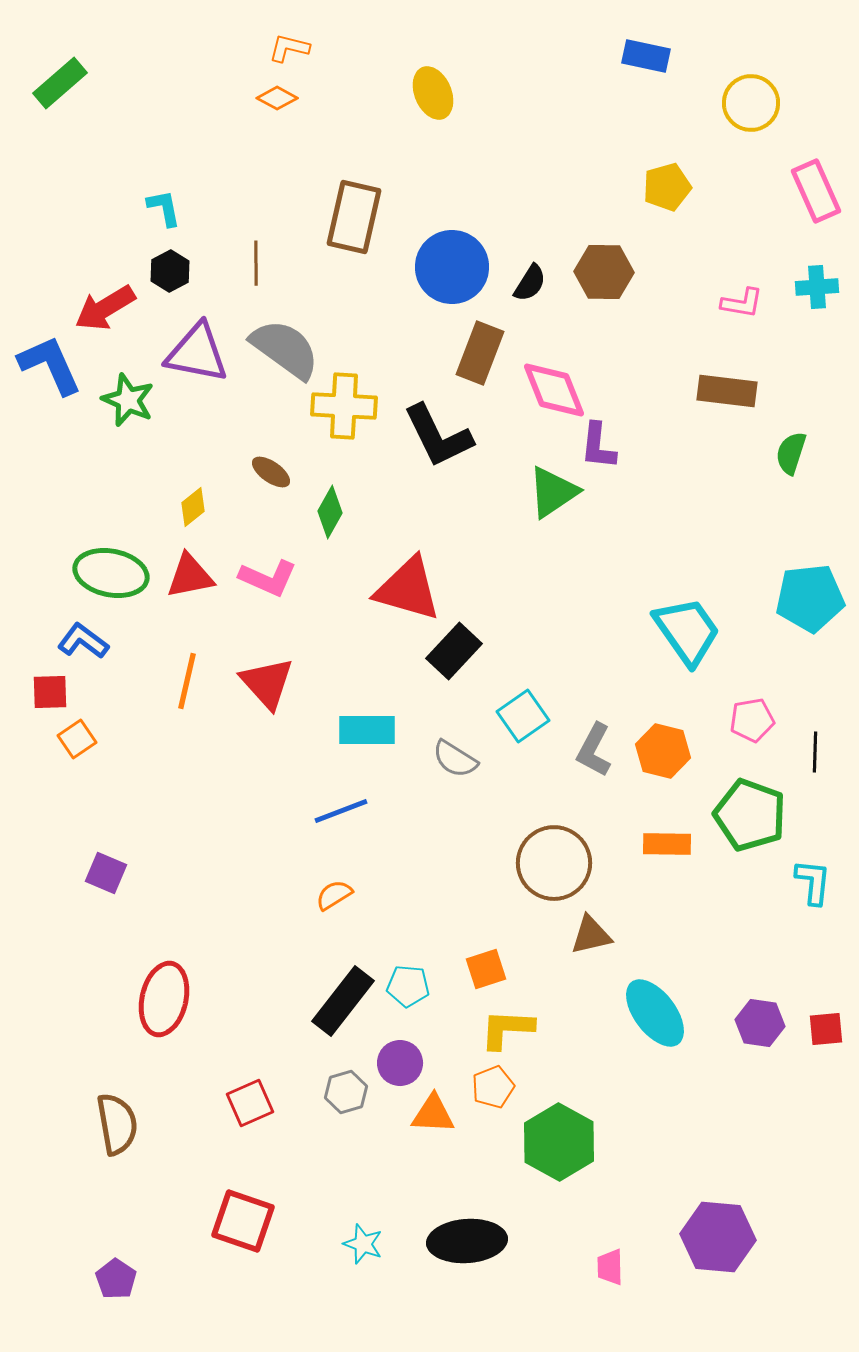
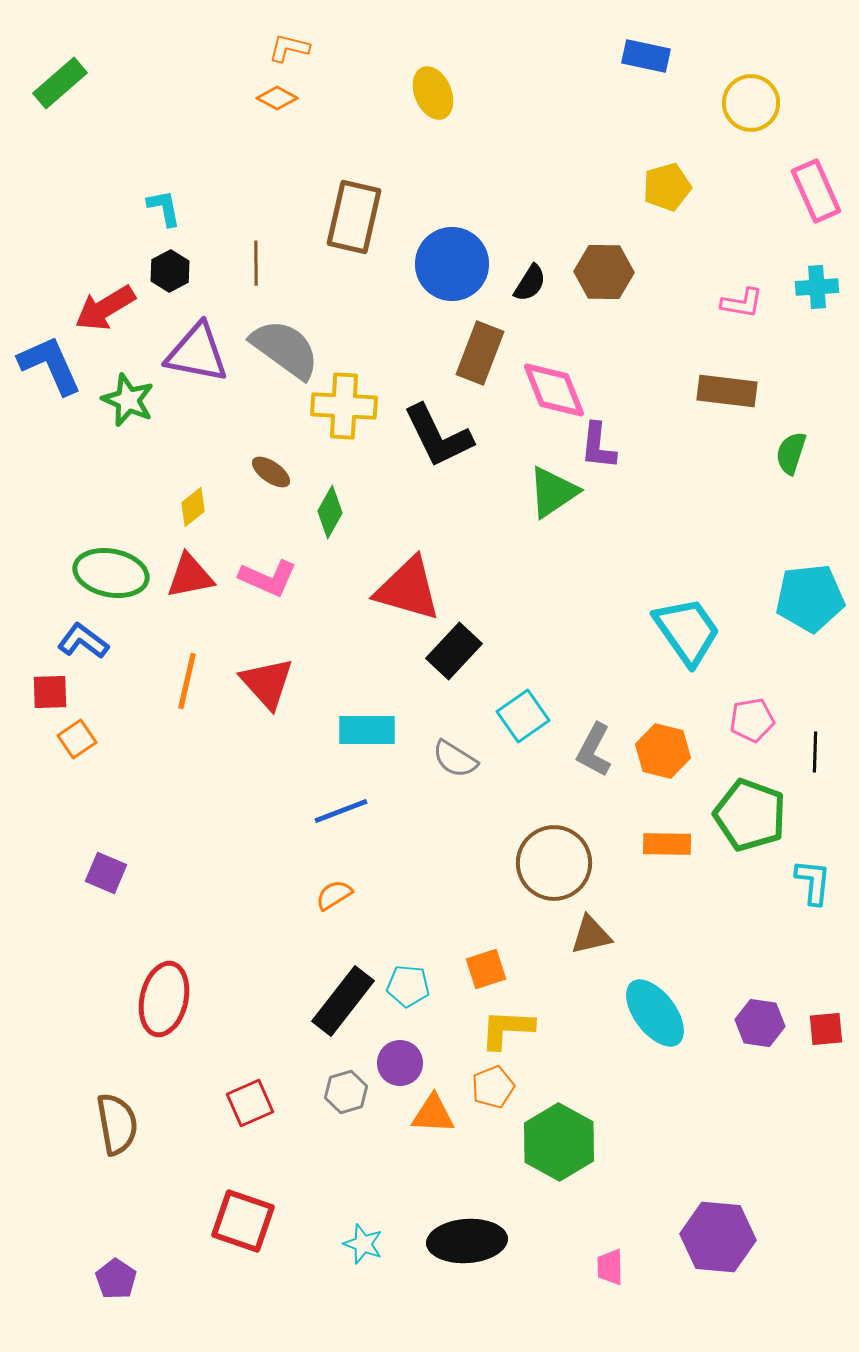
blue circle at (452, 267): moved 3 px up
